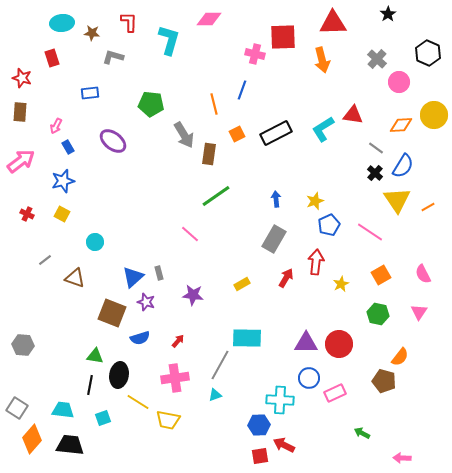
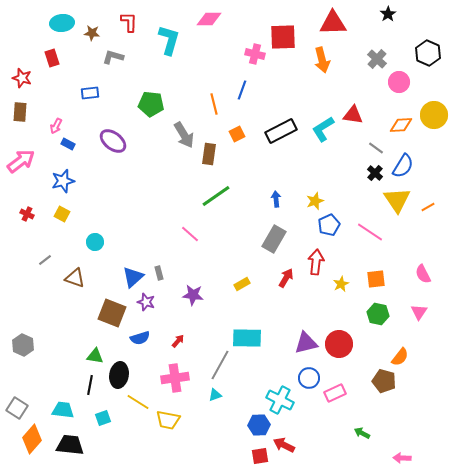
black rectangle at (276, 133): moved 5 px right, 2 px up
blue rectangle at (68, 147): moved 3 px up; rotated 32 degrees counterclockwise
orange square at (381, 275): moved 5 px left, 4 px down; rotated 24 degrees clockwise
purple triangle at (306, 343): rotated 15 degrees counterclockwise
gray hexagon at (23, 345): rotated 20 degrees clockwise
cyan cross at (280, 400): rotated 24 degrees clockwise
